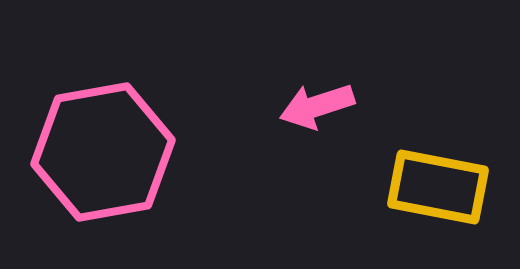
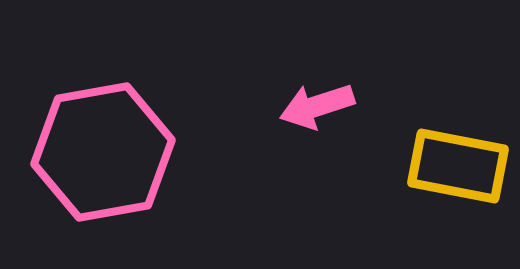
yellow rectangle: moved 20 px right, 21 px up
